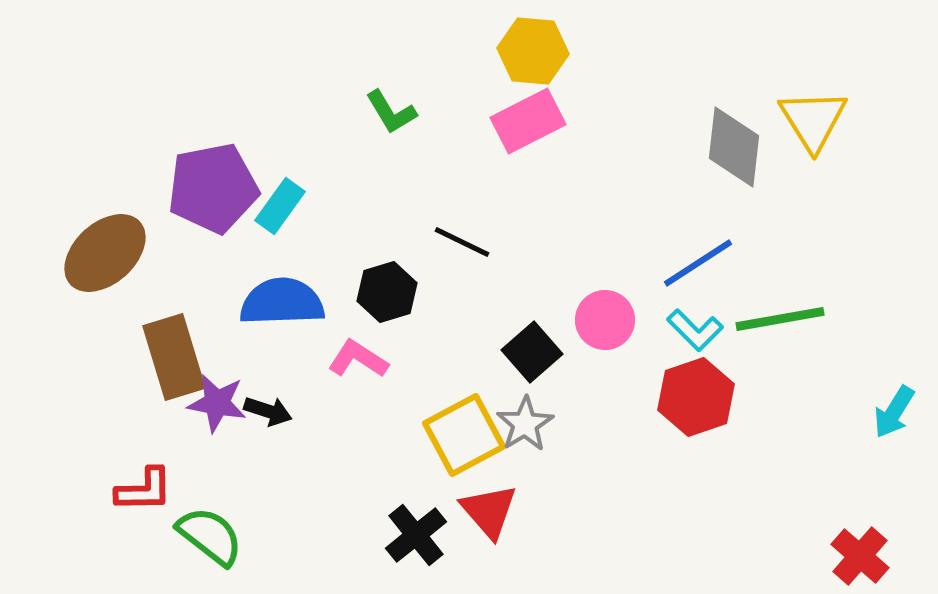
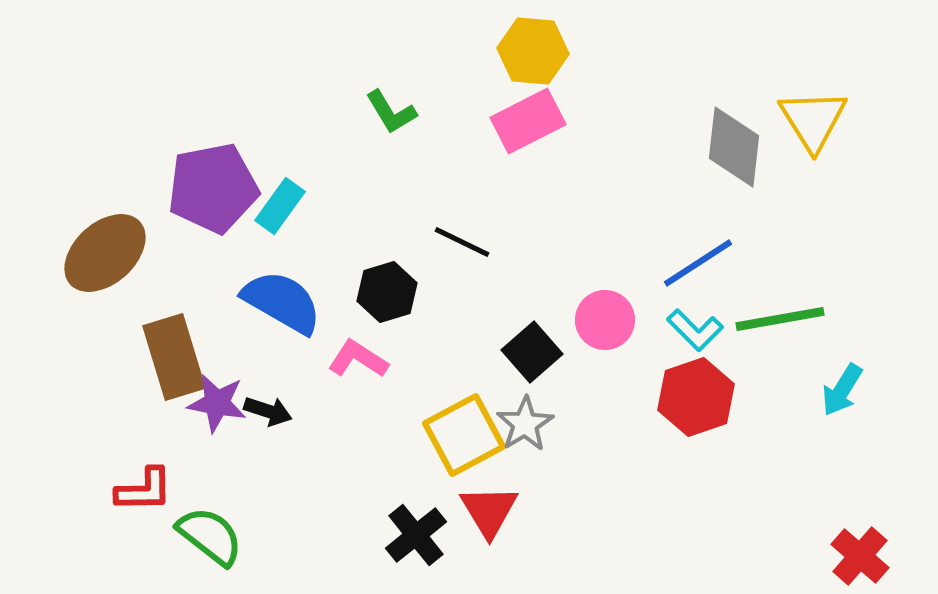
blue semicircle: rotated 32 degrees clockwise
cyan arrow: moved 52 px left, 22 px up
red triangle: rotated 10 degrees clockwise
